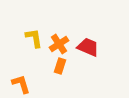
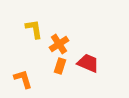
yellow L-shape: moved 9 px up
red trapezoid: moved 16 px down
orange L-shape: moved 2 px right, 5 px up
